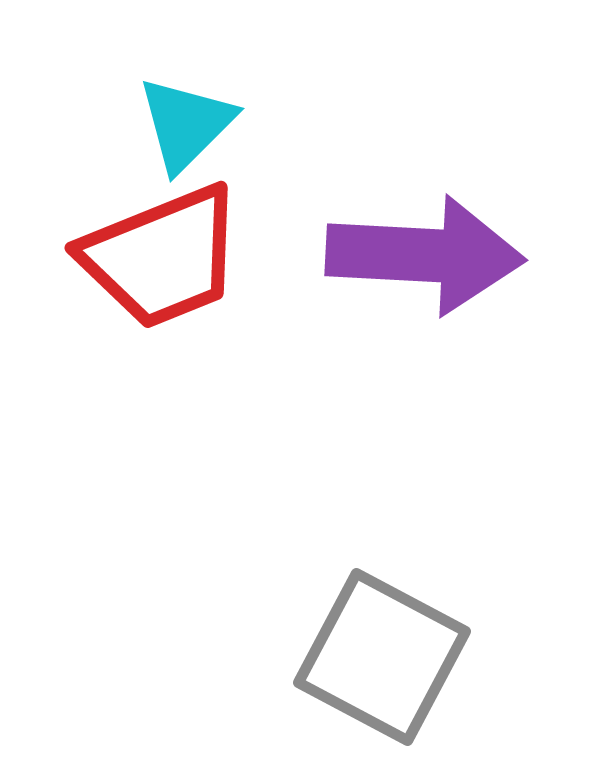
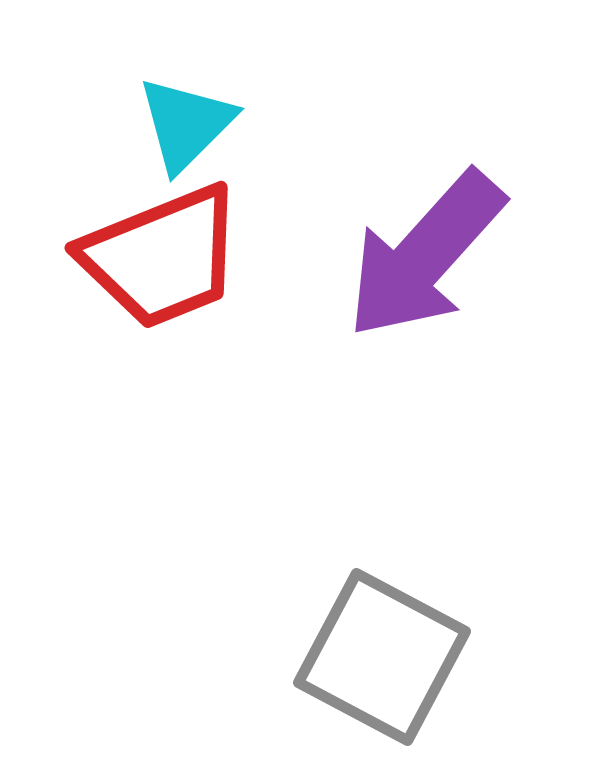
purple arrow: rotated 129 degrees clockwise
